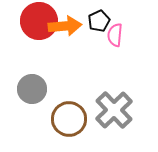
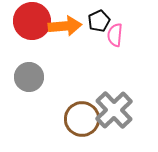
red circle: moved 7 px left
gray circle: moved 3 px left, 12 px up
brown circle: moved 13 px right
